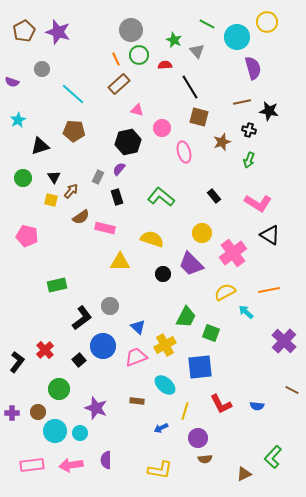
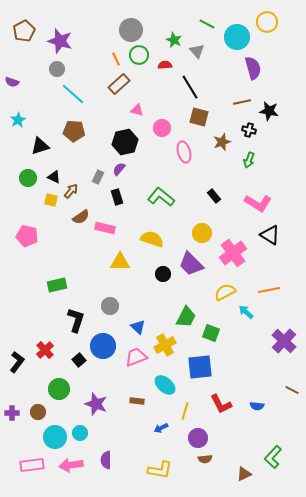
purple star at (58, 32): moved 2 px right, 9 px down
gray circle at (42, 69): moved 15 px right
black hexagon at (128, 142): moved 3 px left
black triangle at (54, 177): rotated 32 degrees counterclockwise
green circle at (23, 178): moved 5 px right
black L-shape at (82, 318): moved 6 px left, 2 px down; rotated 35 degrees counterclockwise
purple star at (96, 408): moved 4 px up
cyan circle at (55, 431): moved 6 px down
